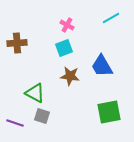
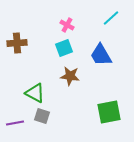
cyan line: rotated 12 degrees counterclockwise
blue trapezoid: moved 1 px left, 11 px up
purple line: rotated 30 degrees counterclockwise
